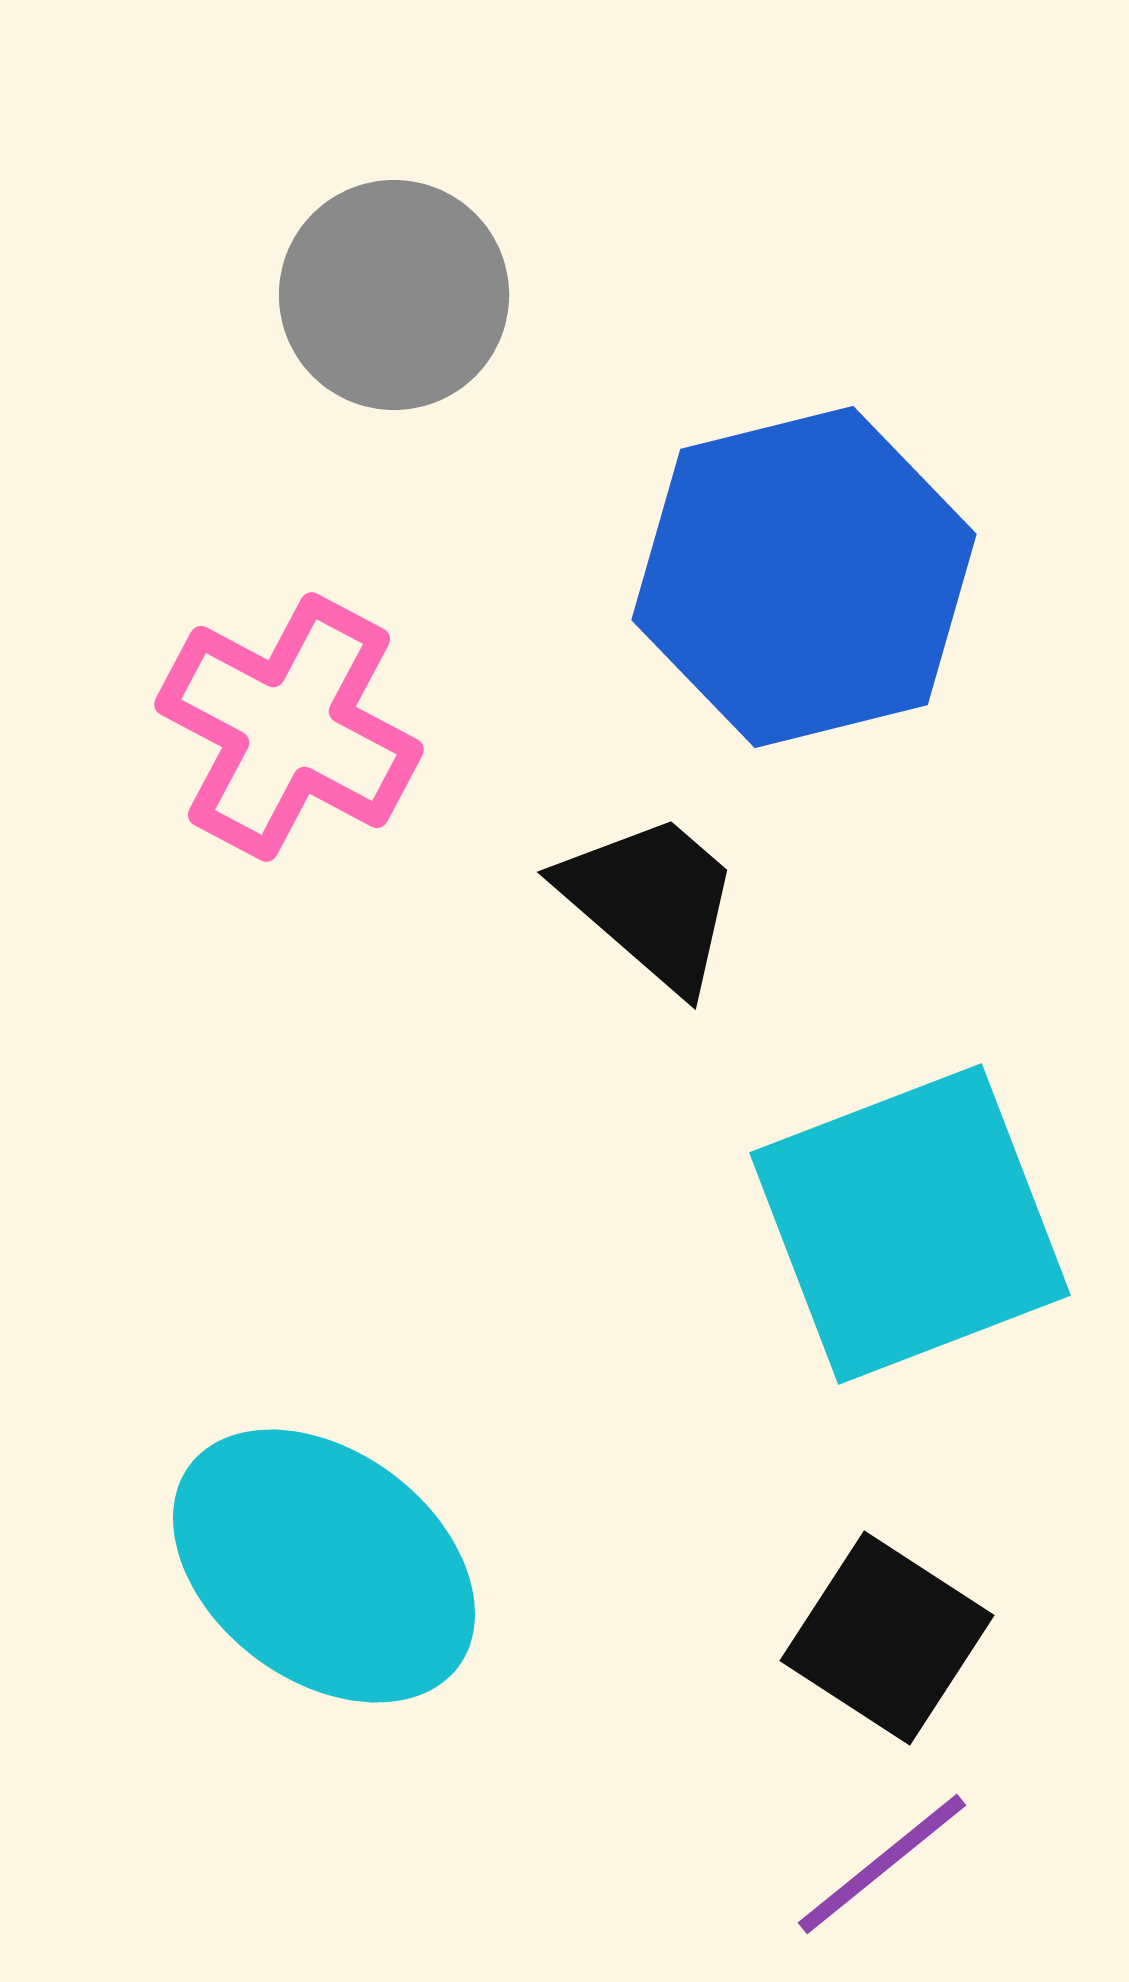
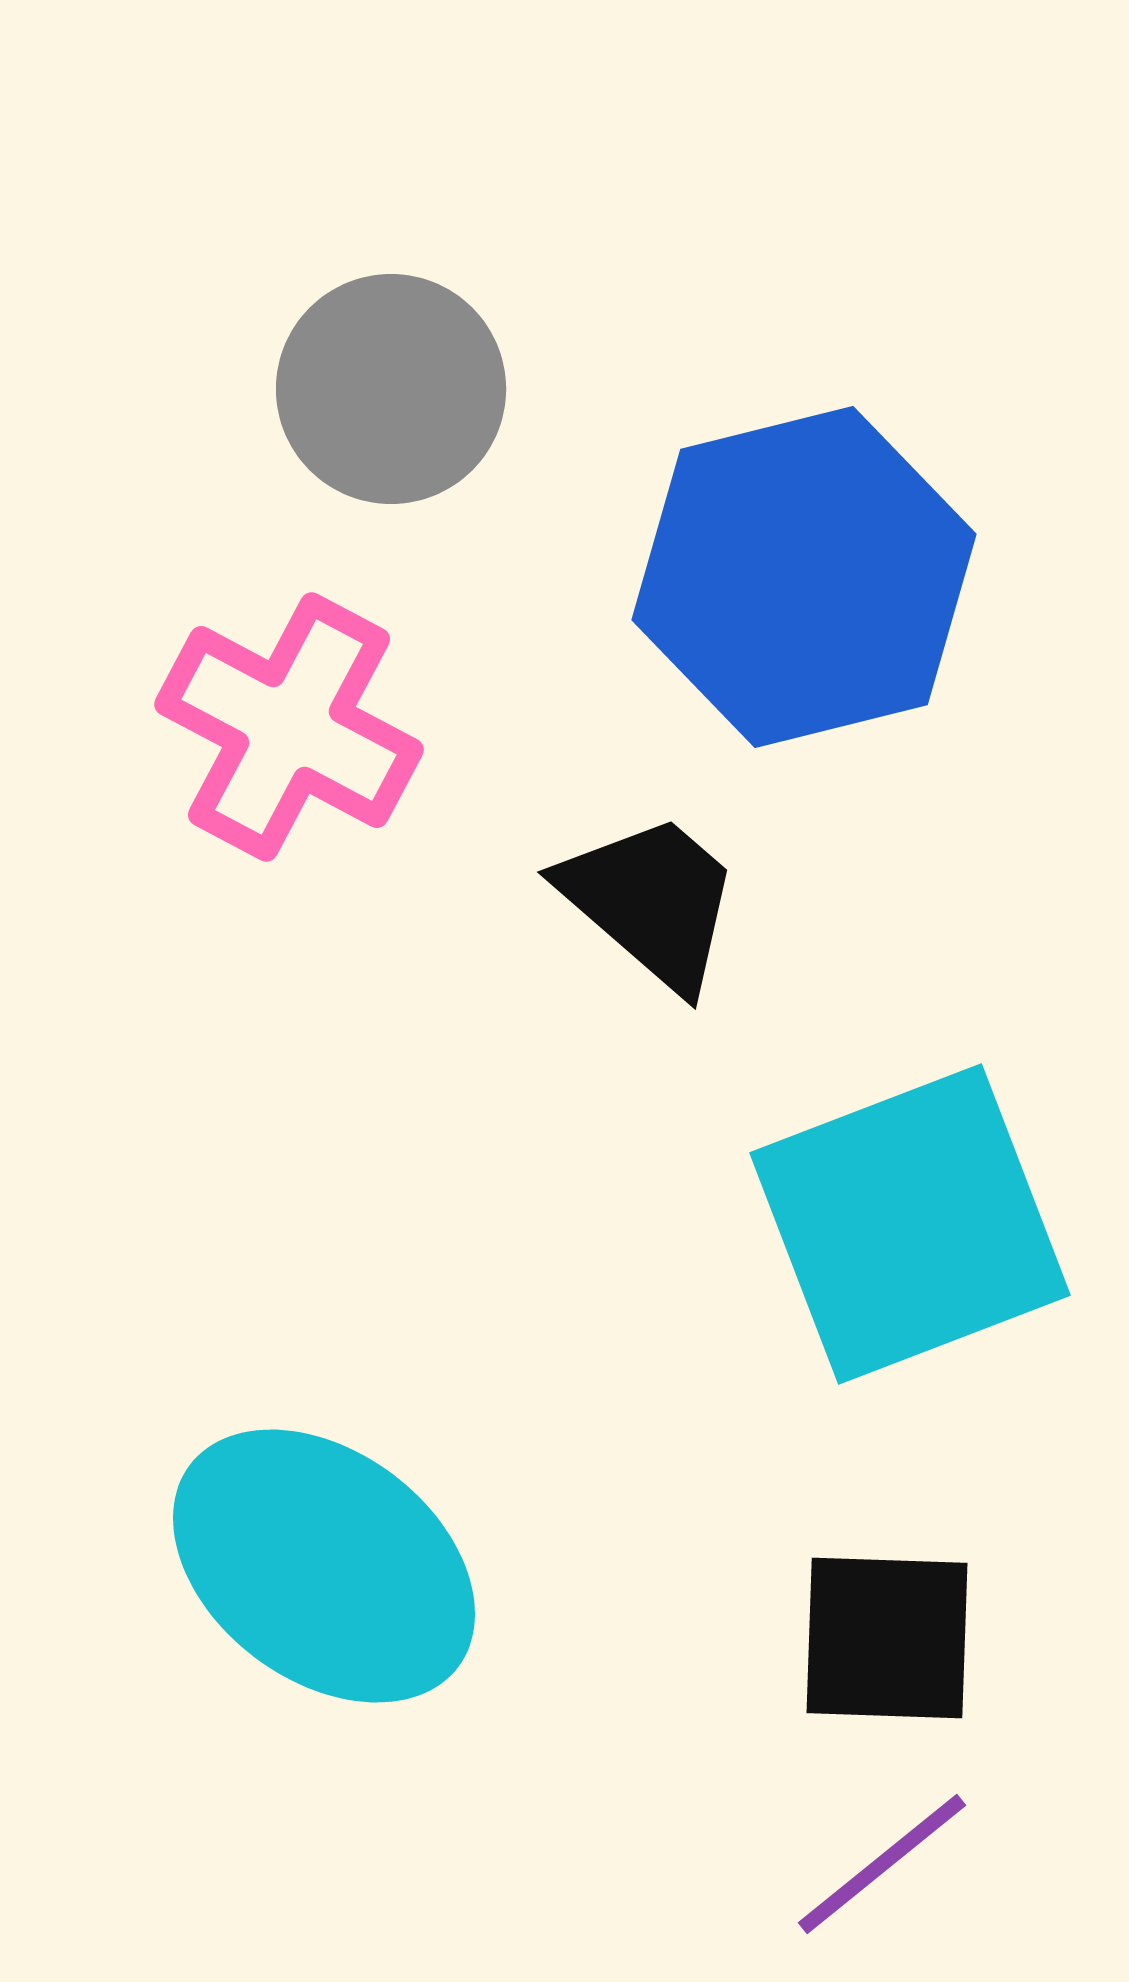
gray circle: moved 3 px left, 94 px down
black square: rotated 31 degrees counterclockwise
